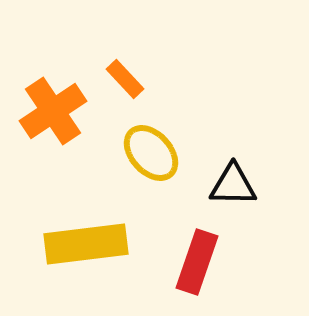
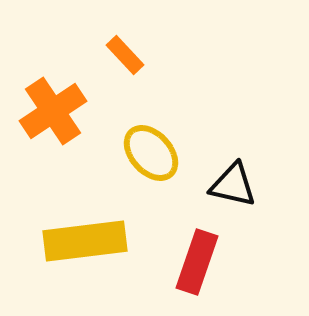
orange rectangle: moved 24 px up
black triangle: rotated 12 degrees clockwise
yellow rectangle: moved 1 px left, 3 px up
